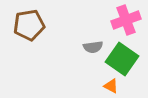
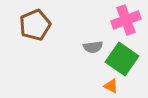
brown pentagon: moved 6 px right; rotated 12 degrees counterclockwise
